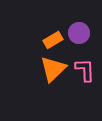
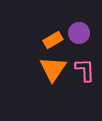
orange triangle: rotated 12 degrees counterclockwise
